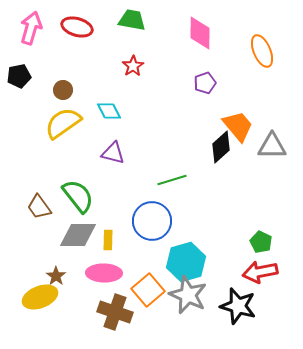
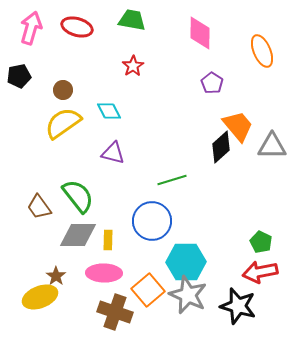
purple pentagon: moved 7 px right; rotated 20 degrees counterclockwise
cyan hexagon: rotated 15 degrees clockwise
